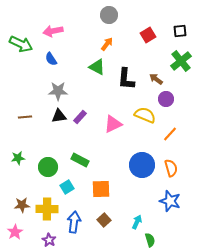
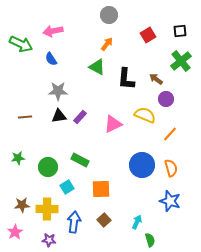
purple star: rotated 24 degrees counterclockwise
